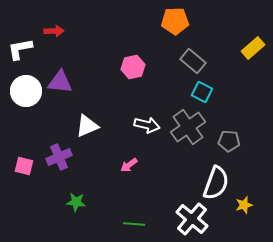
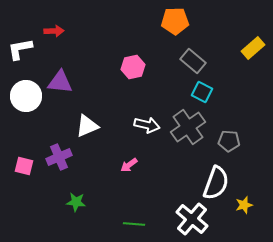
white circle: moved 5 px down
